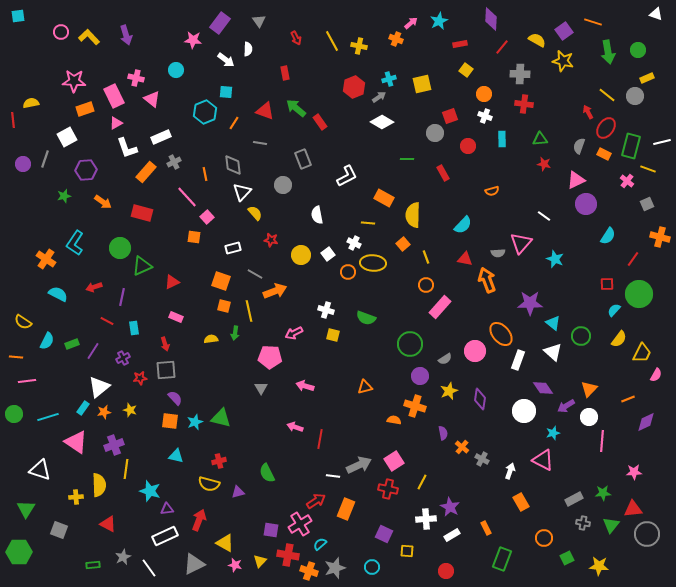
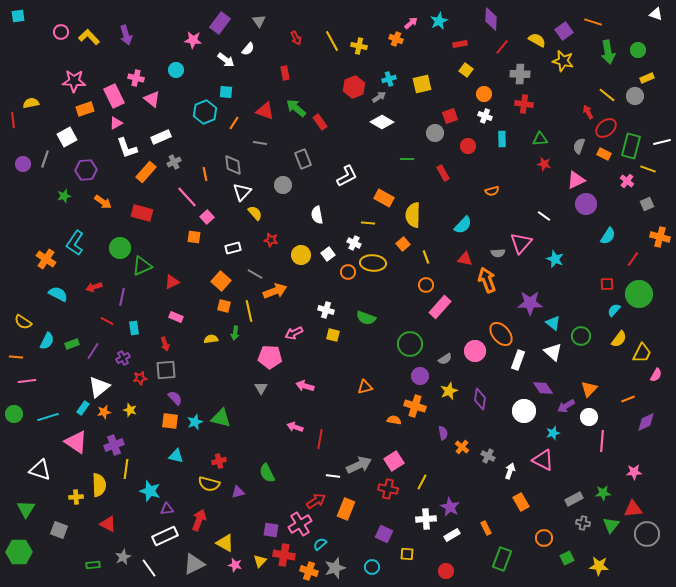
white semicircle at (248, 49): rotated 40 degrees clockwise
red ellipse at (606, 128): rotated 15 degrees clockwise
orange square at (221, 281): rotated 24 degrees clockwise
gray cross at (482, 459): moved 6 px right, 3 px up
yellow square at (407, 551): moved 3 px down
red cross at (288, 555): moved 4 px left
